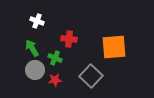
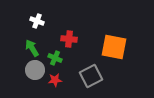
orange square: rotated 16 degrees clockwise
gray square: rotated 20 degrees clockwise
